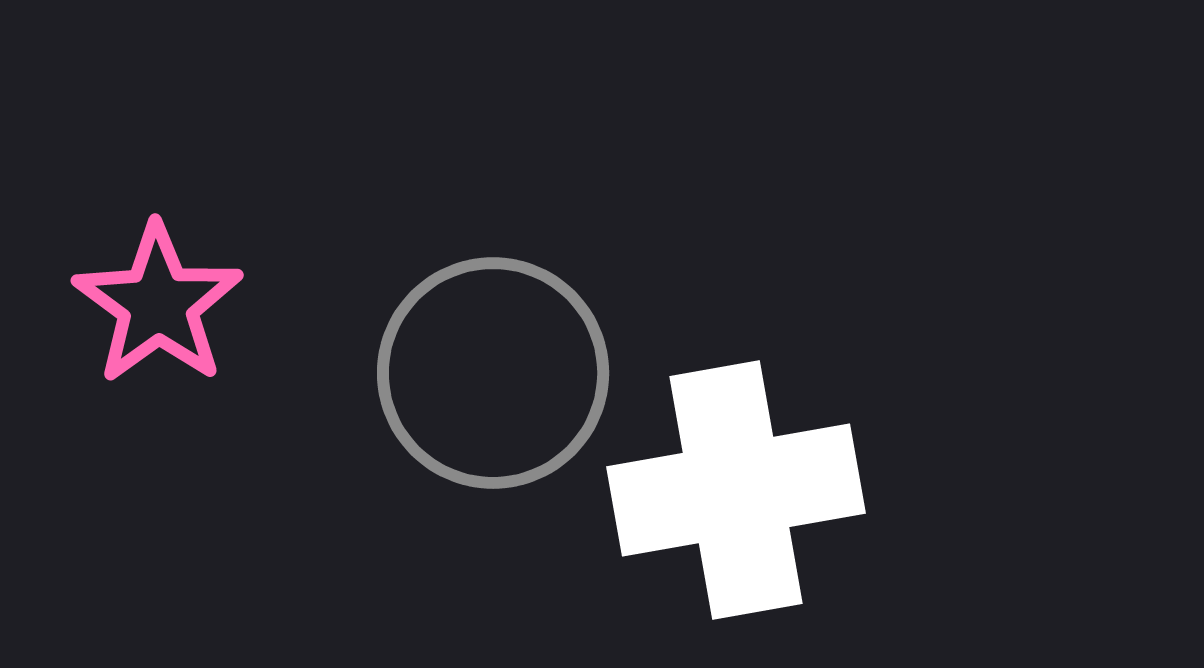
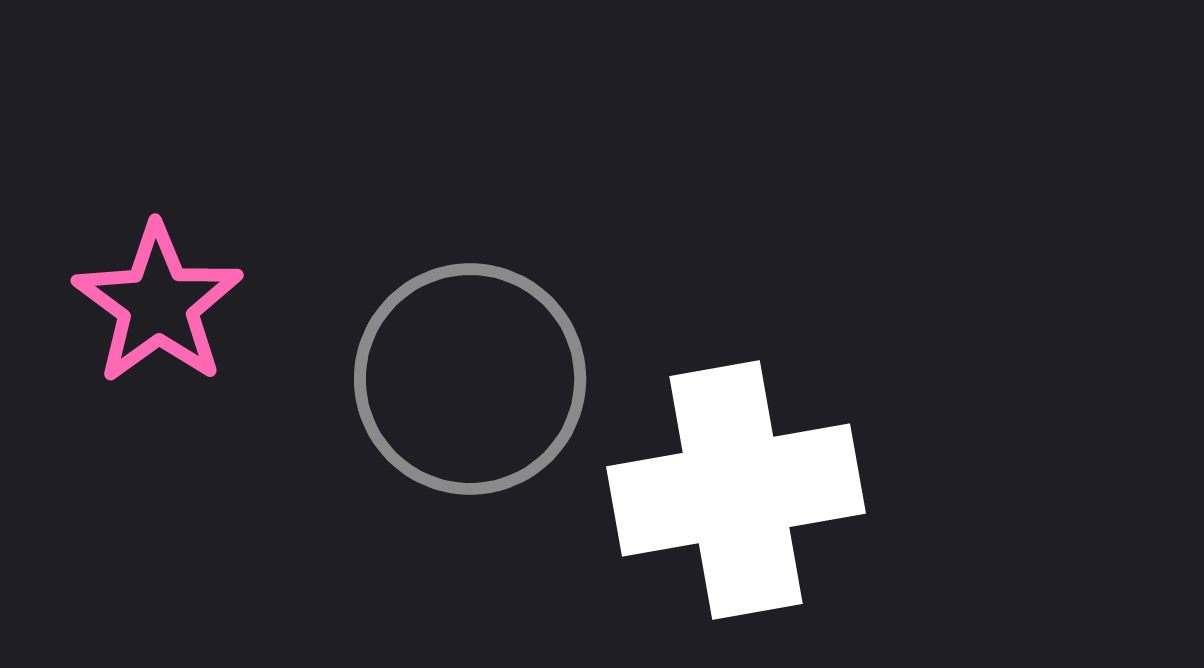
gray circle: moved 23 px left, 6 px down
